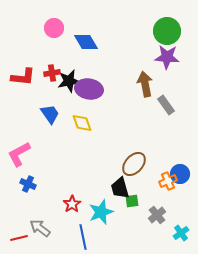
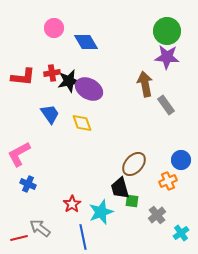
purple ellipse: rotated 20 degrees clockwise
blue circle: moved 1 px right, 14 px up
green square: rotated 16 degrees clockwise
